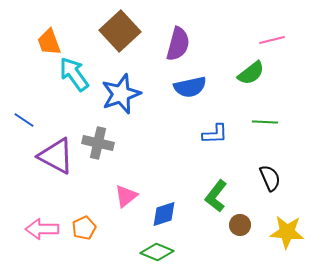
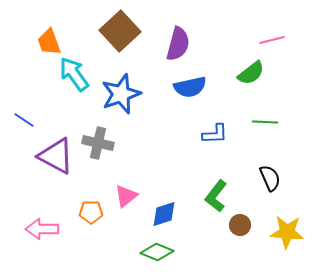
orange pentagon: moved 7 px right, 16 px up; rotated 25 degrees clockwise
